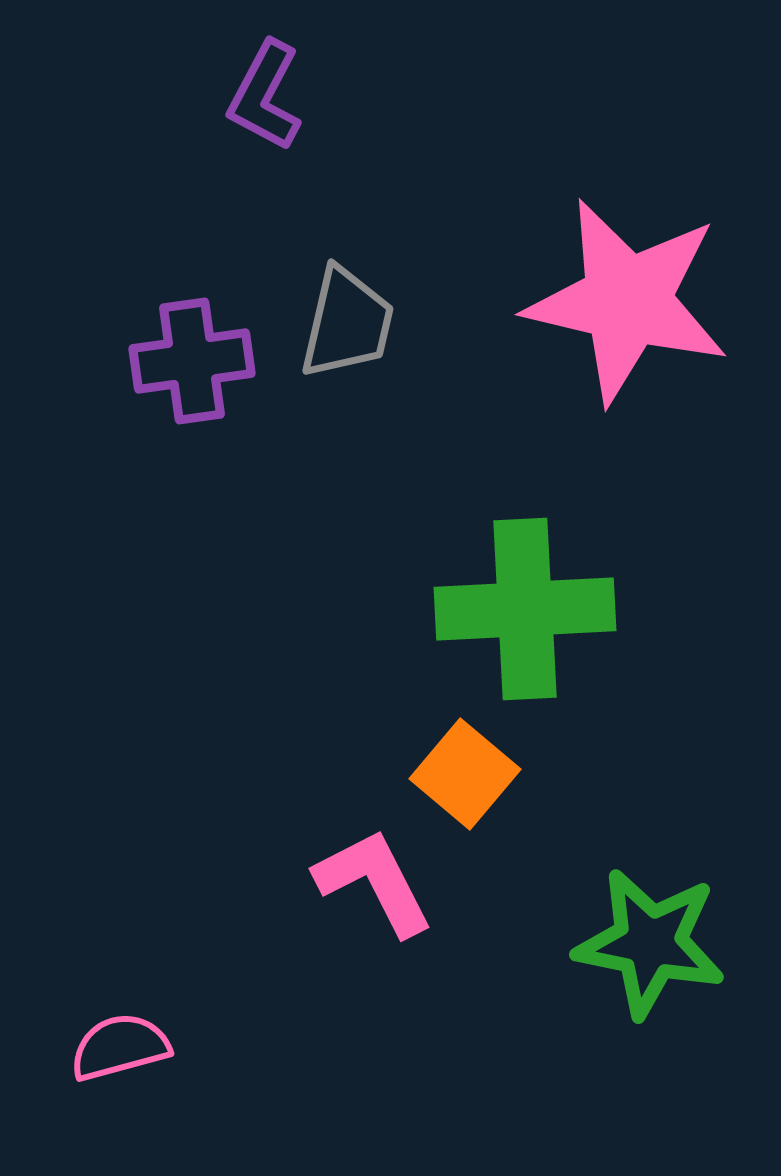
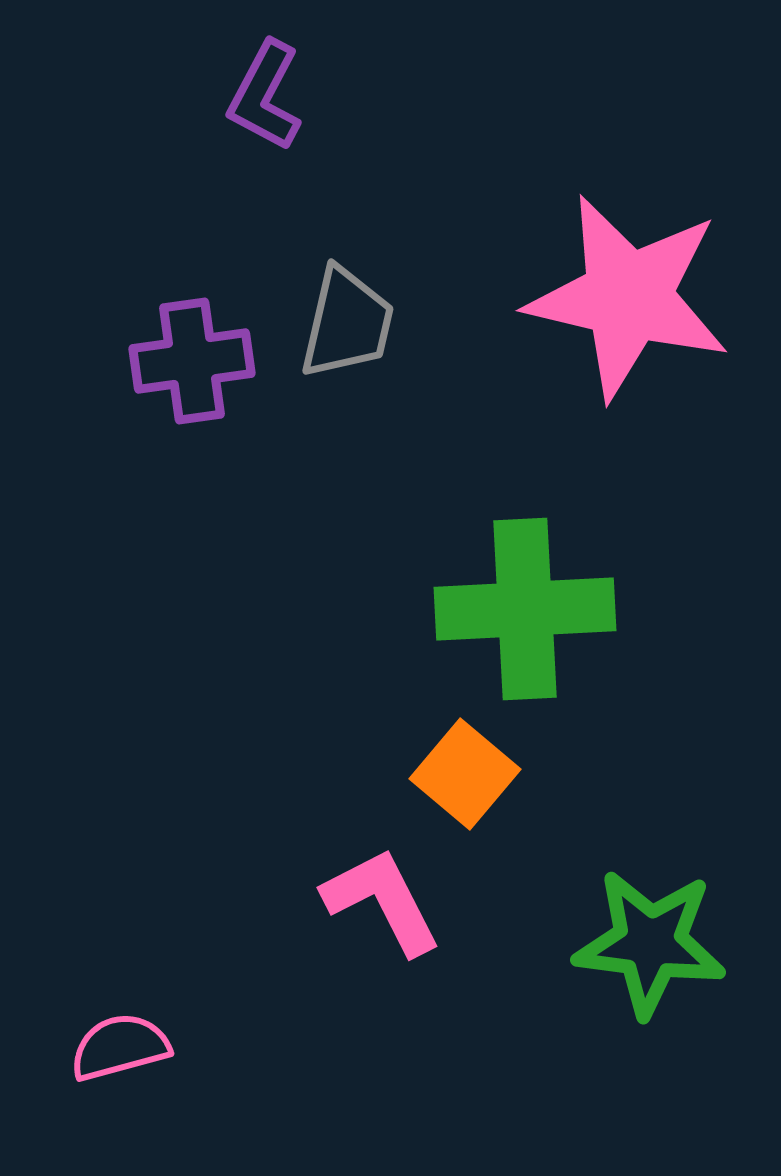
pink star: moved 1 px right, 4 px up
pink L-shape: moved 8 px right, 19 px down
green star: rotated 4 degrees counterclockwise
